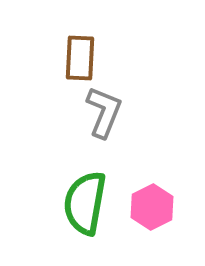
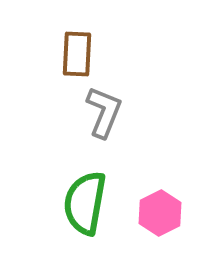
brown rectangle: moved 3 px left, 4 px up
pink hexagon: moved 8 px right, 6 px down
